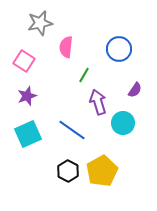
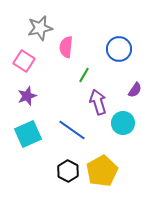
gray star: moved 5 px down
